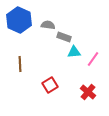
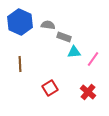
blue hexagon: moved 1 px right, 2 px down
red square: moved 3 px down
